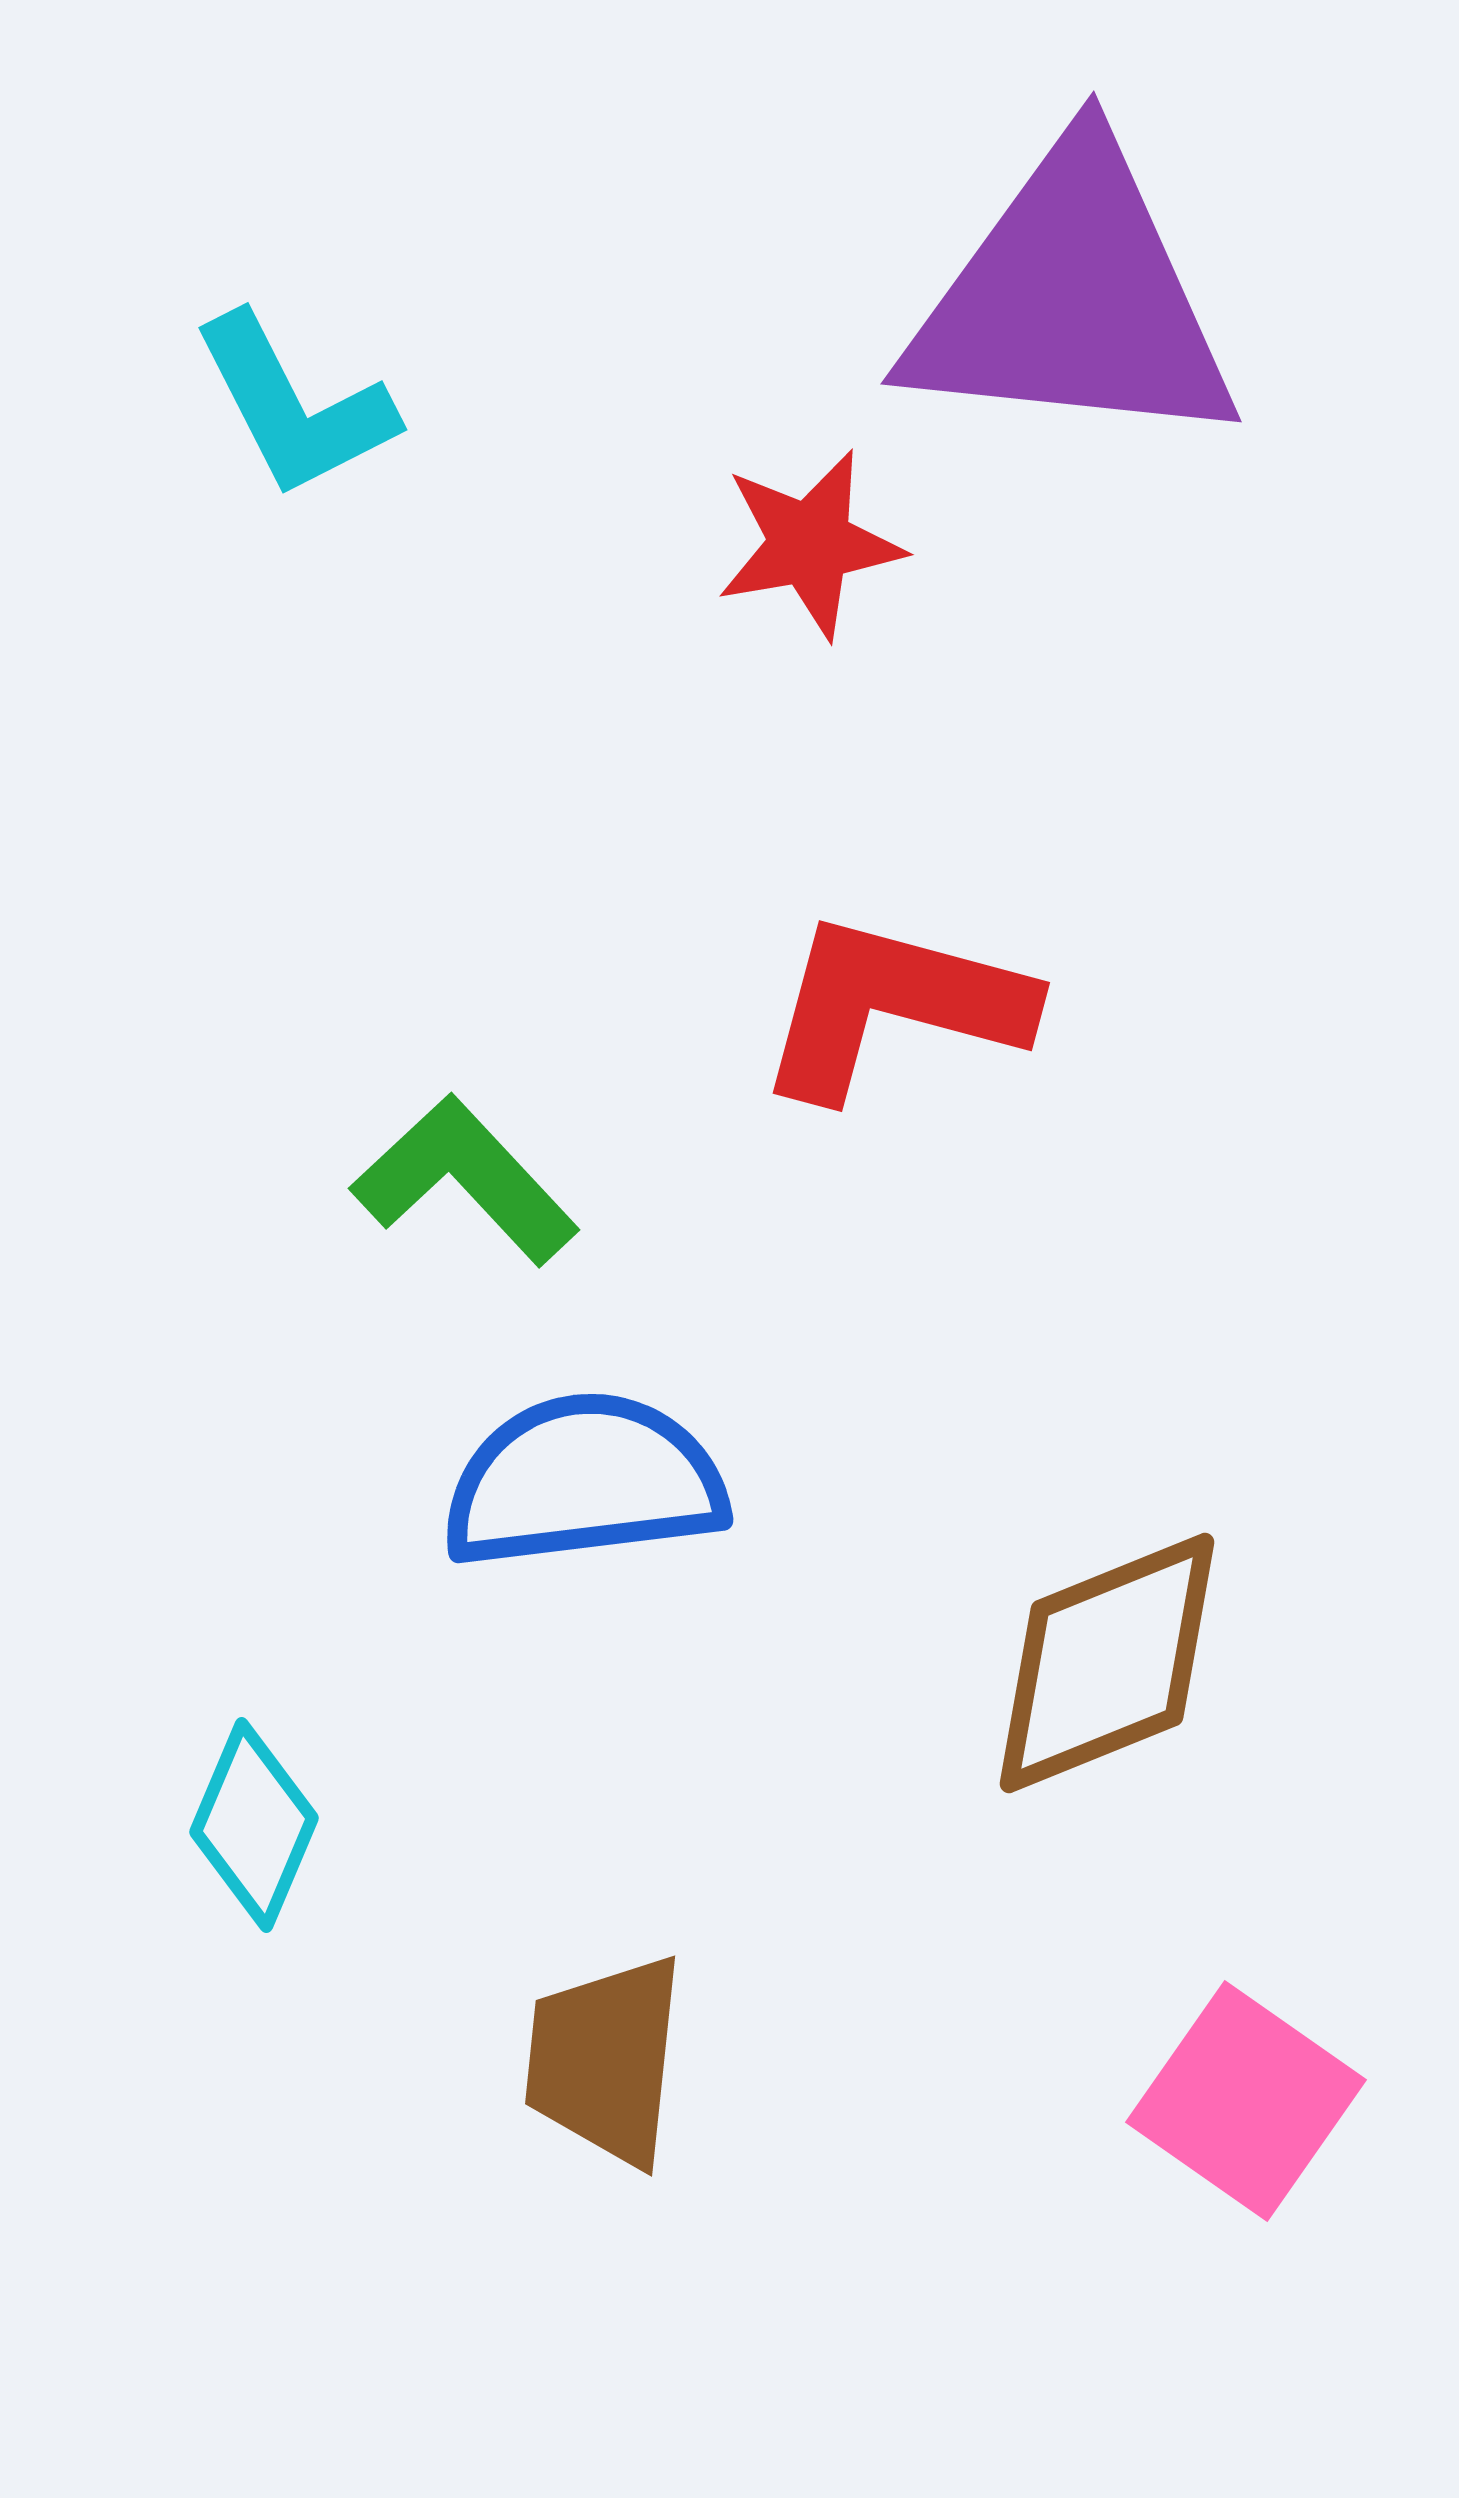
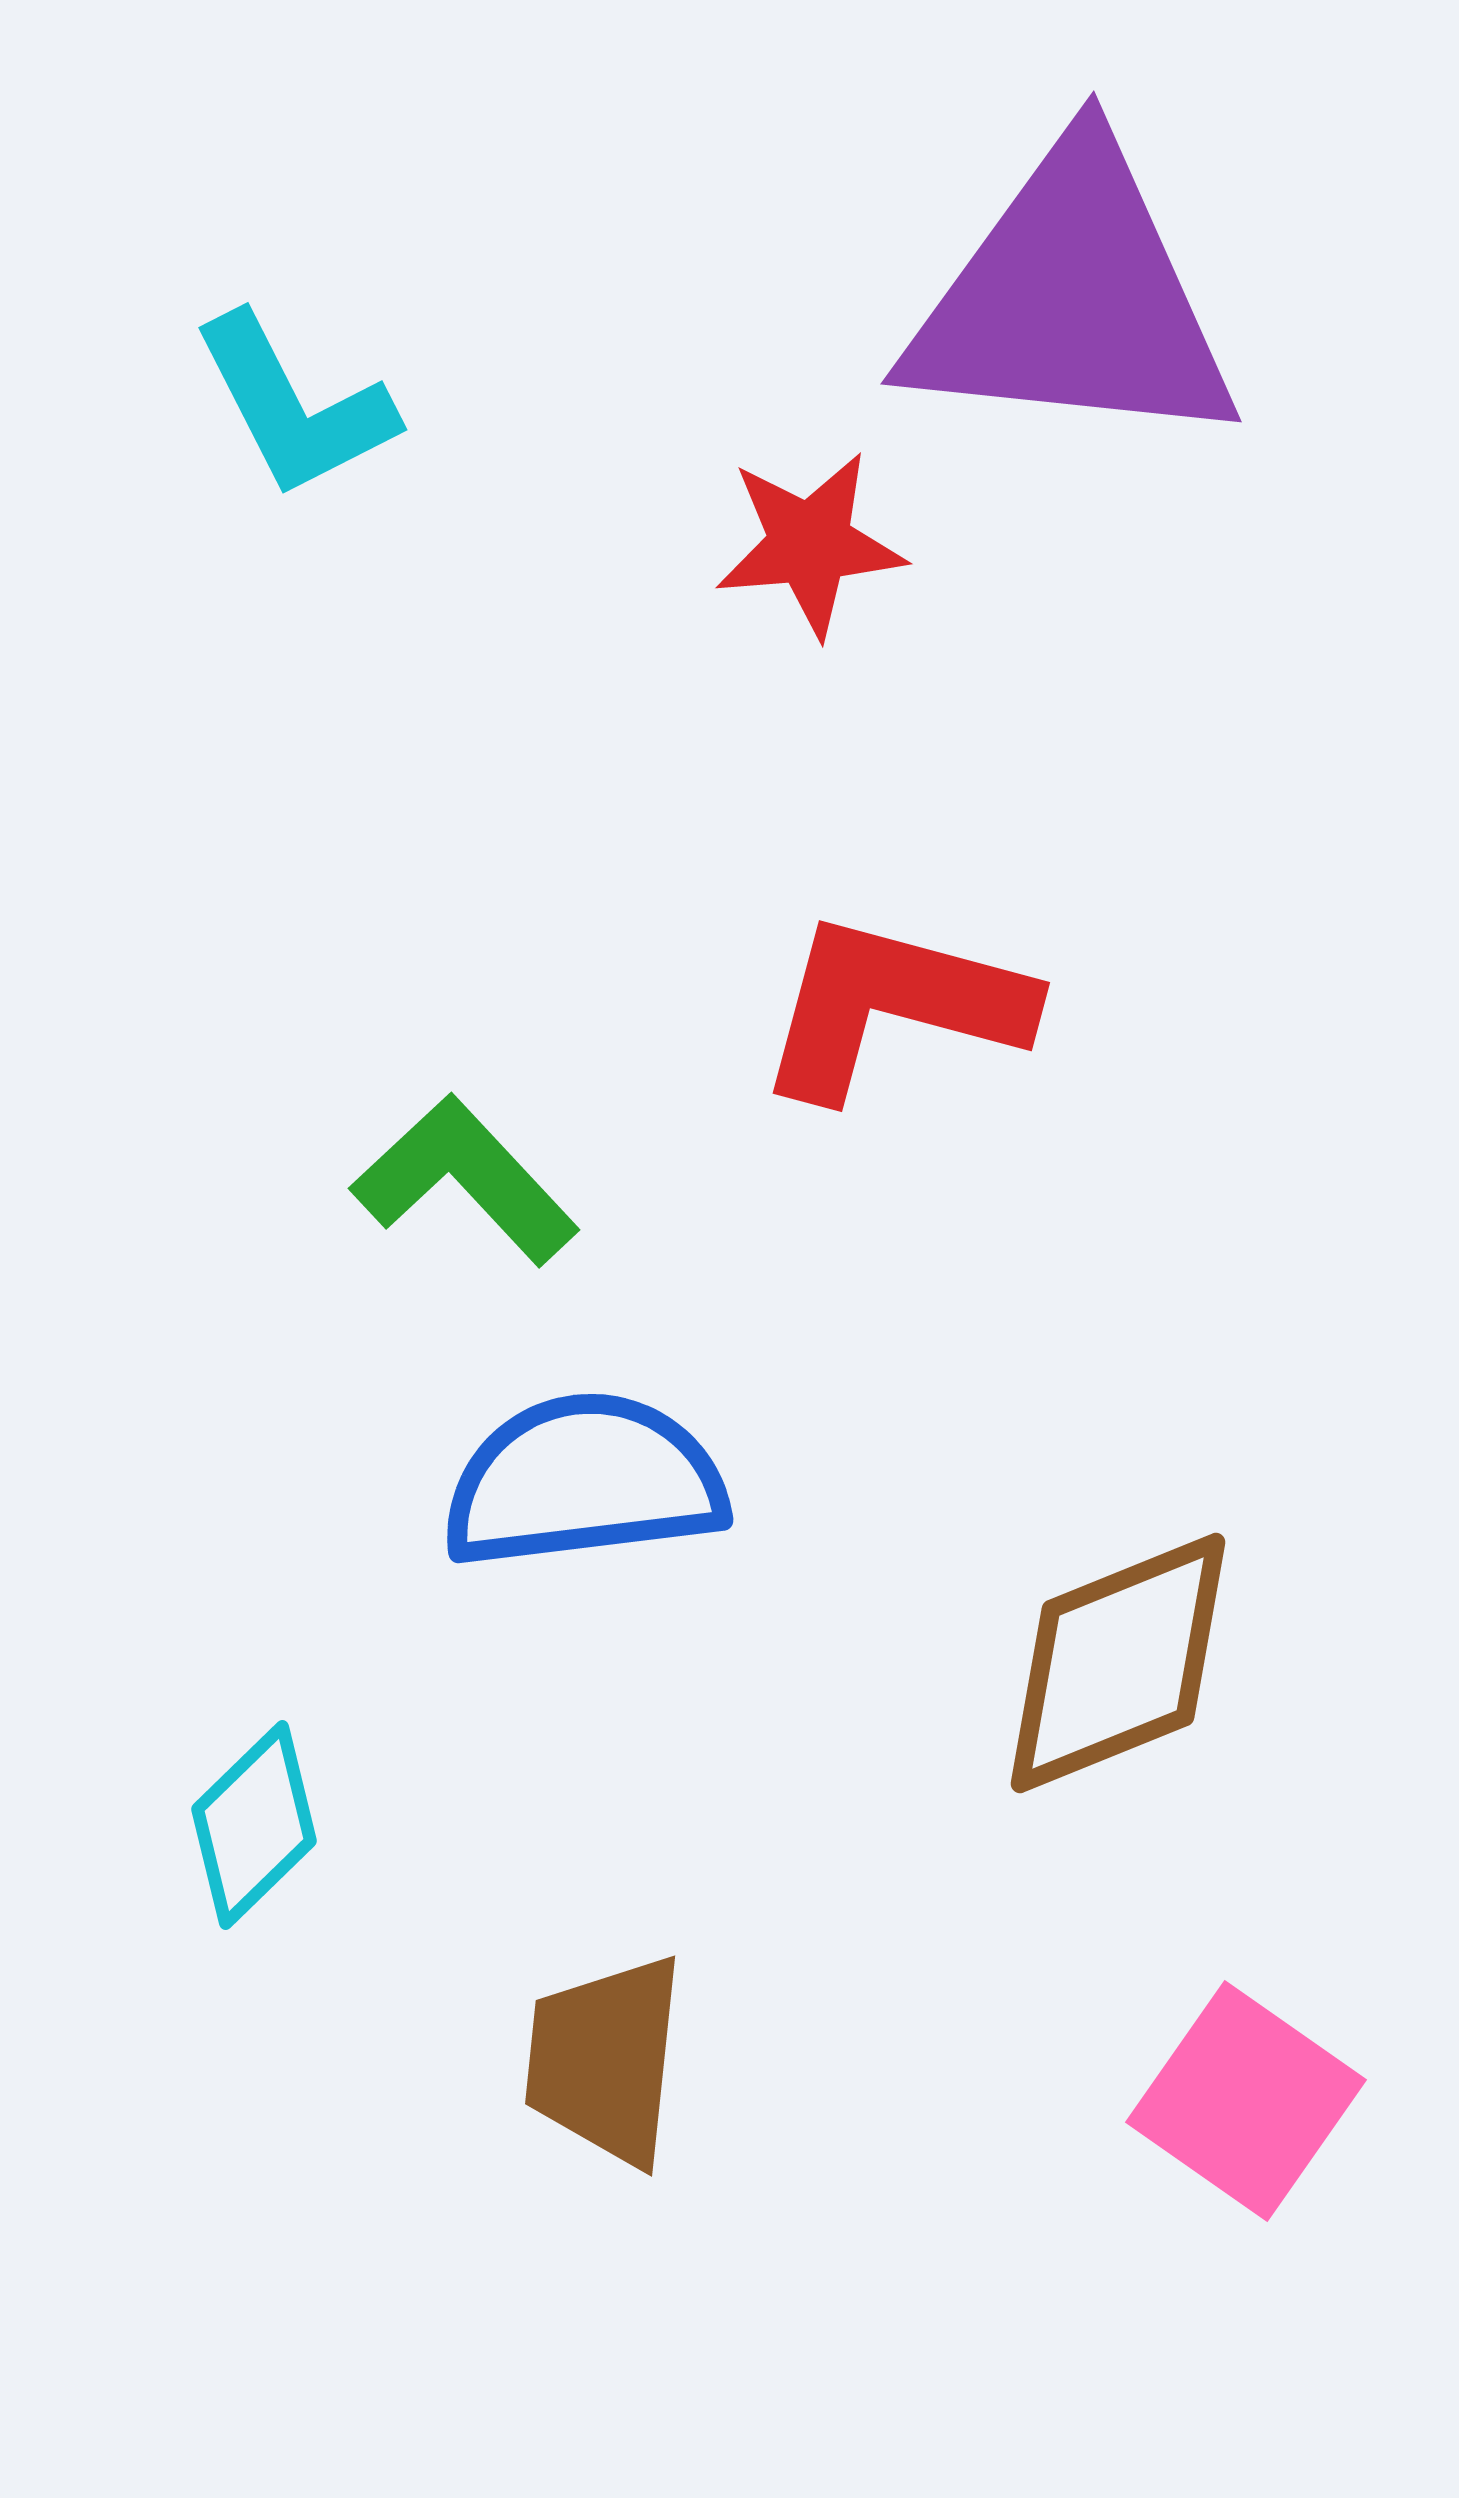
red star: rotated 5 degrees clockwise
brown diamond: moved 11 px right
cyan diamond: rotated 23 degrees clockwise
